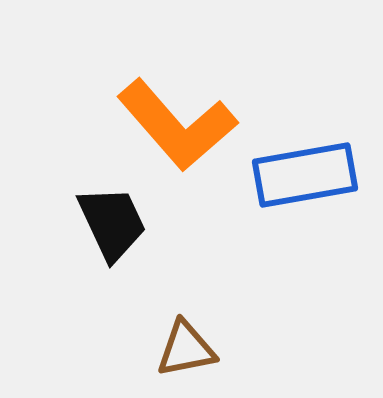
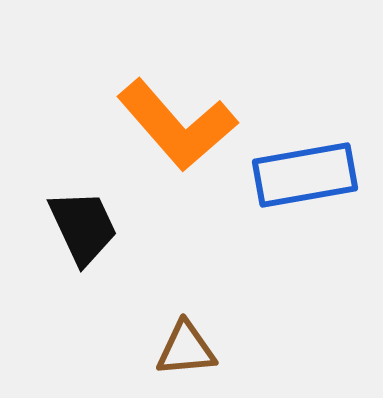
black trapezoid: moved 29 px left, 4 px down
brown triangle: rotated 6 degrees clockwise
